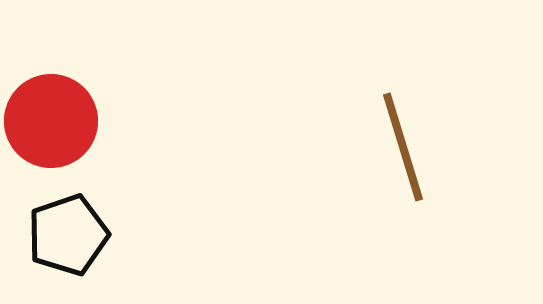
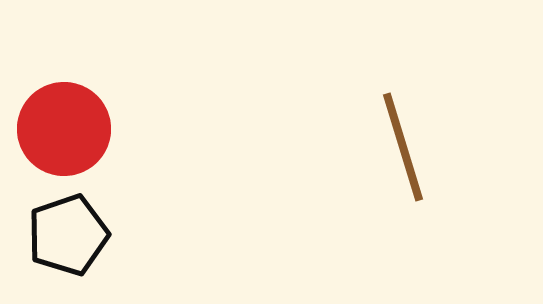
red circle: moved 13 px right, 8 px down
